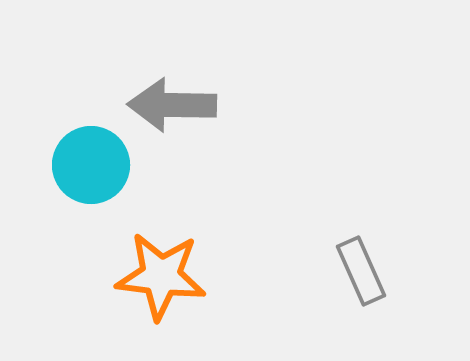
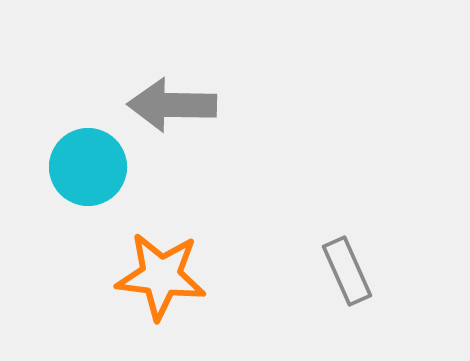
cyan circle: moved 3 px left, 2 px down
gray rectangle: moved 14 px left
